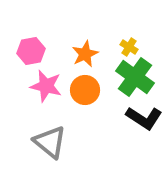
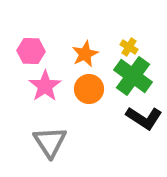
pink hexagon: rotated 12 degrees clockwise
green cross: moved 2 px left, 1 px up
pink star: moved 1 px left; rotated 24 degrees clockwise
orange circle: moved 4 px right, 1 px up
gray triangle: rotated 18 degrees clockwise
